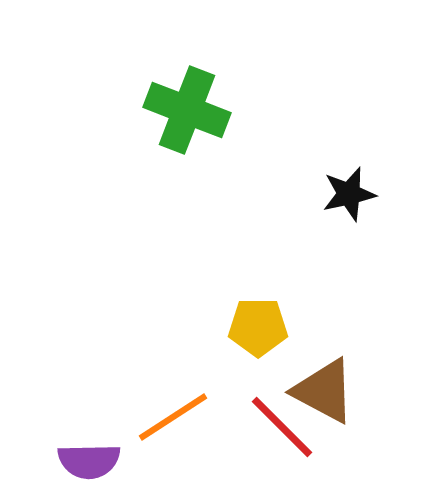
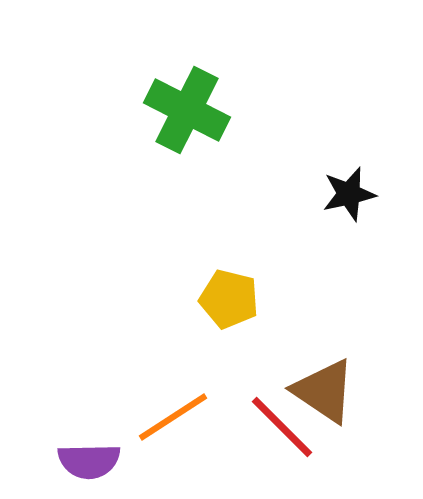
green cross: rotated 6 degrees clockwise
yellow pentagon: moved 29 px left, 28 px up; rotated 14 degrees clockwise
brown triangle: rotated 6 degrees clockwise
